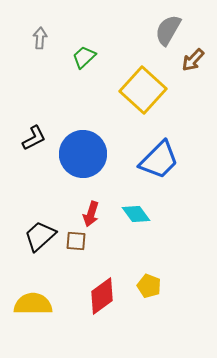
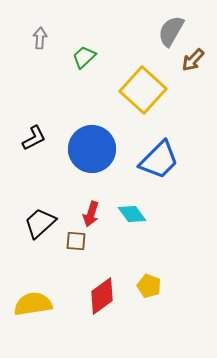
gray semicircle: moved 3 px right, 1 px down
blue circle: moved 9 px right, 5 px up
cyan diamond: moved 4 px left
black trapezoid: moved 13 px up
yellow semicircle: rotated 9 degrees counterclockwise
